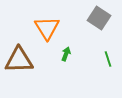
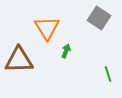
green arrow: moved 3 px up
green line: moved 15 px down
